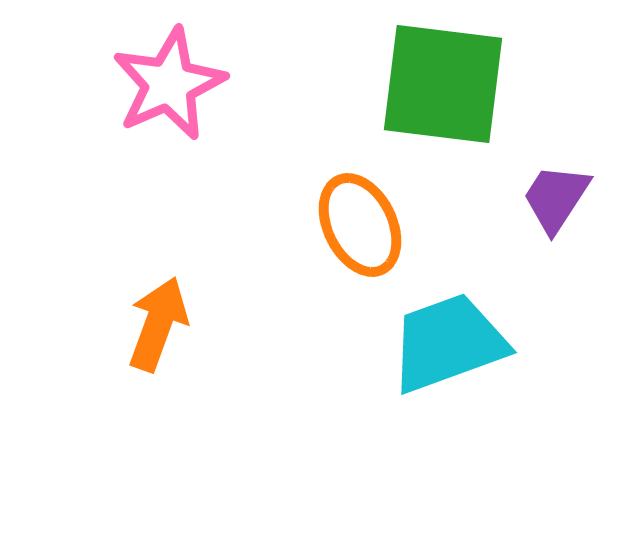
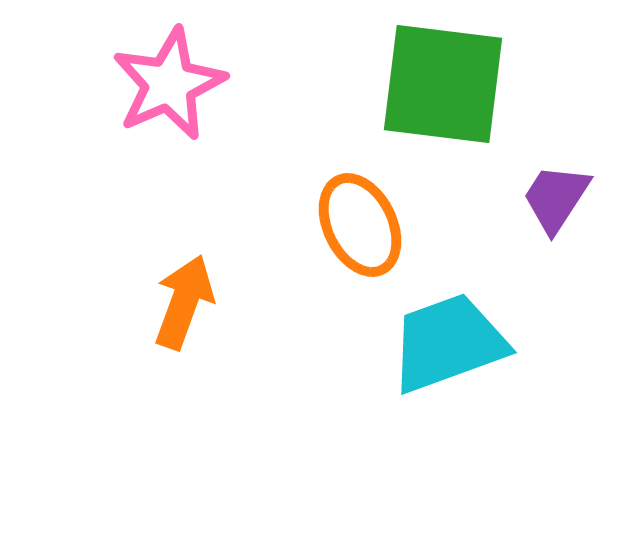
orange arrow: moved 26 px right, 22 px up
